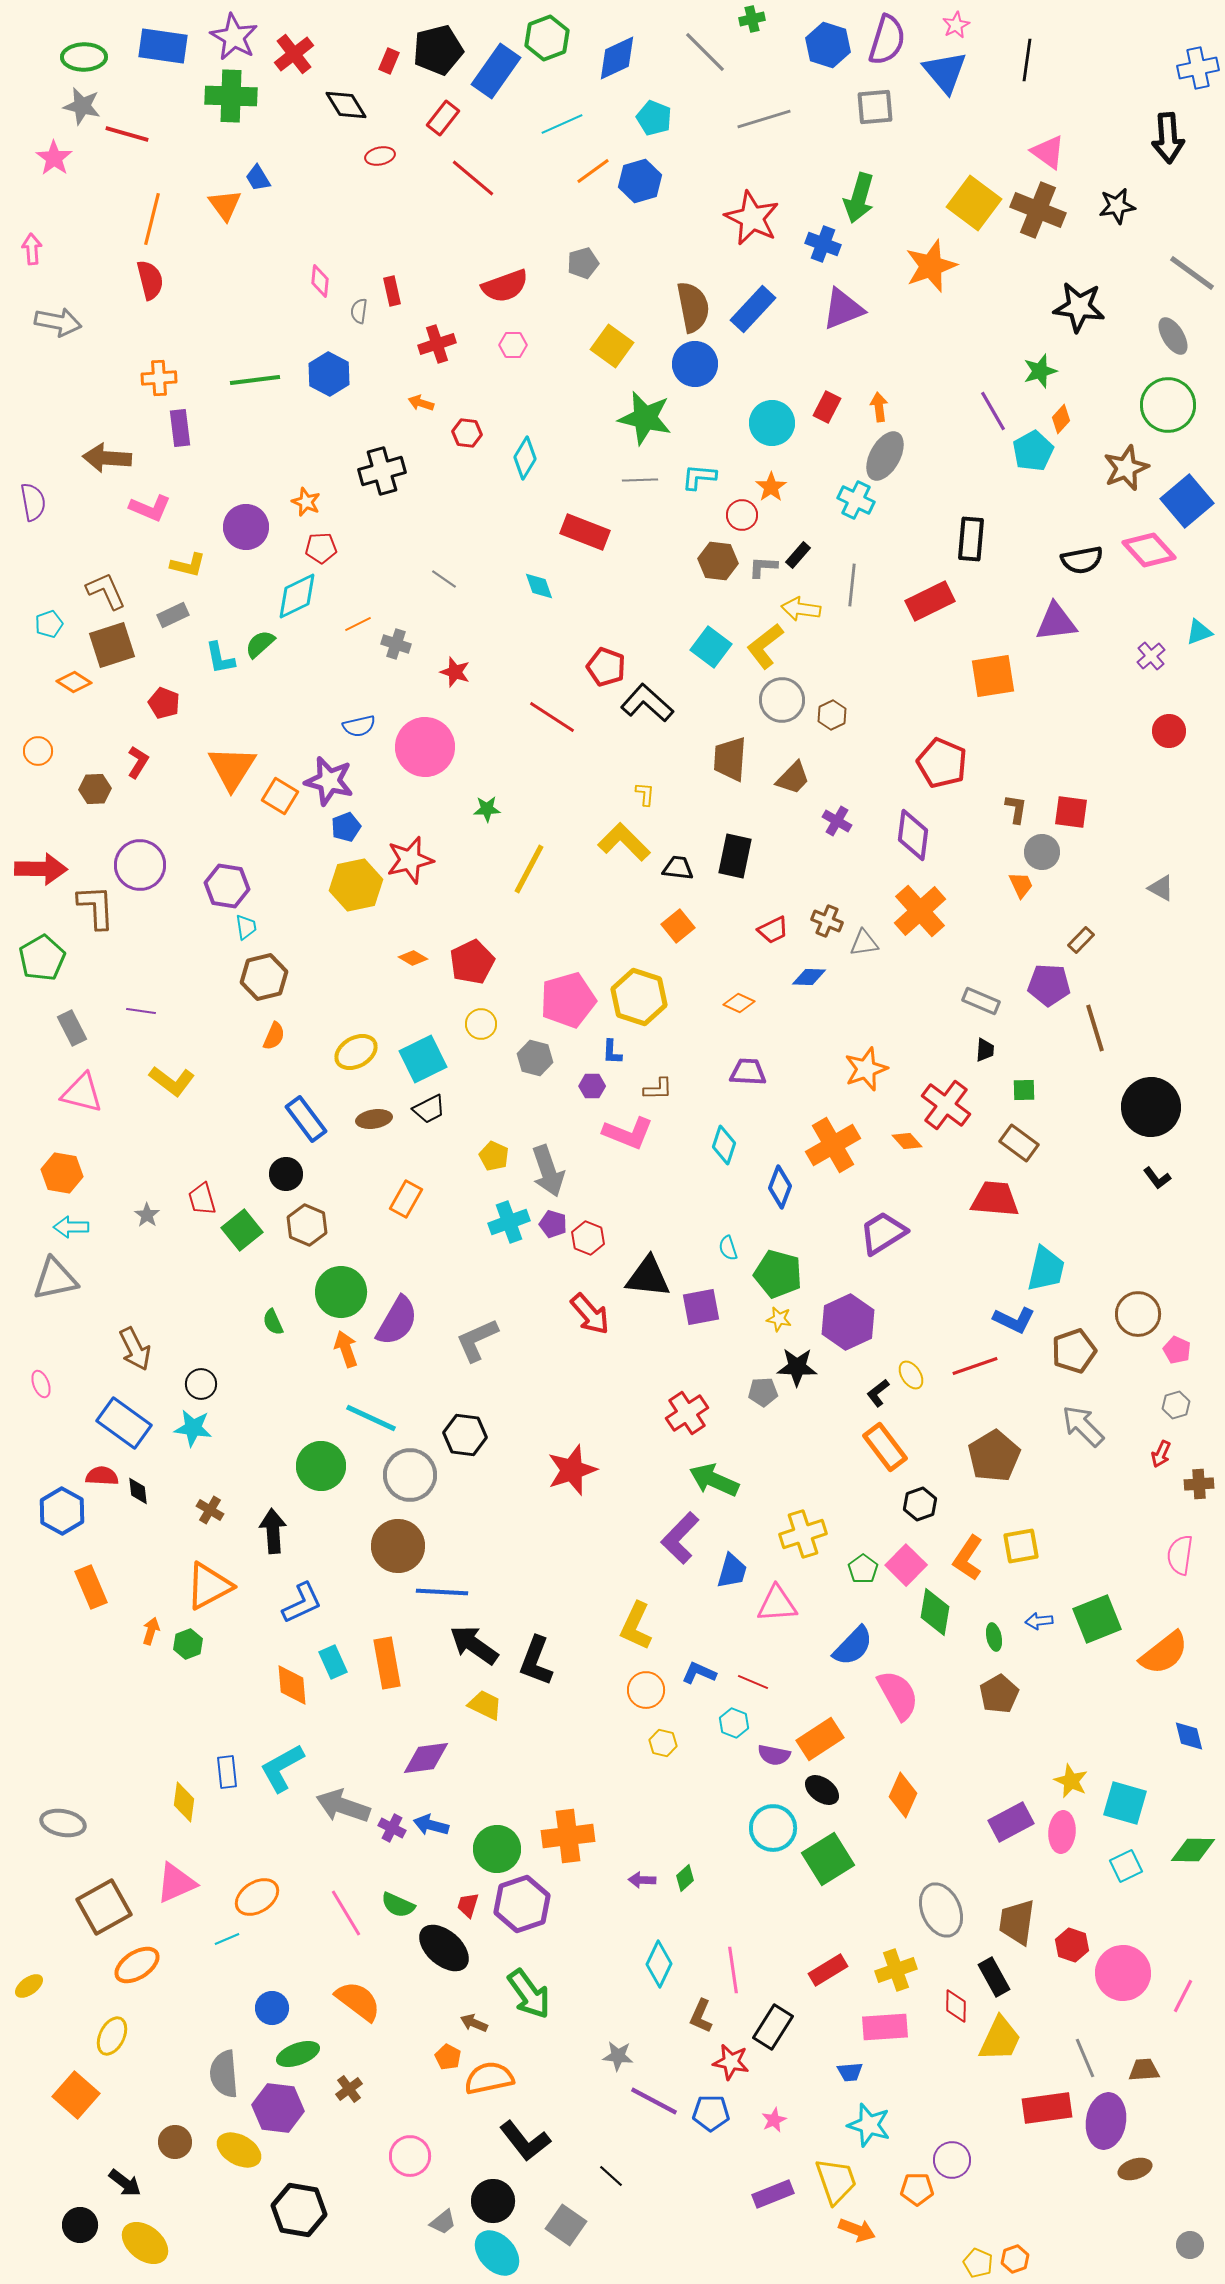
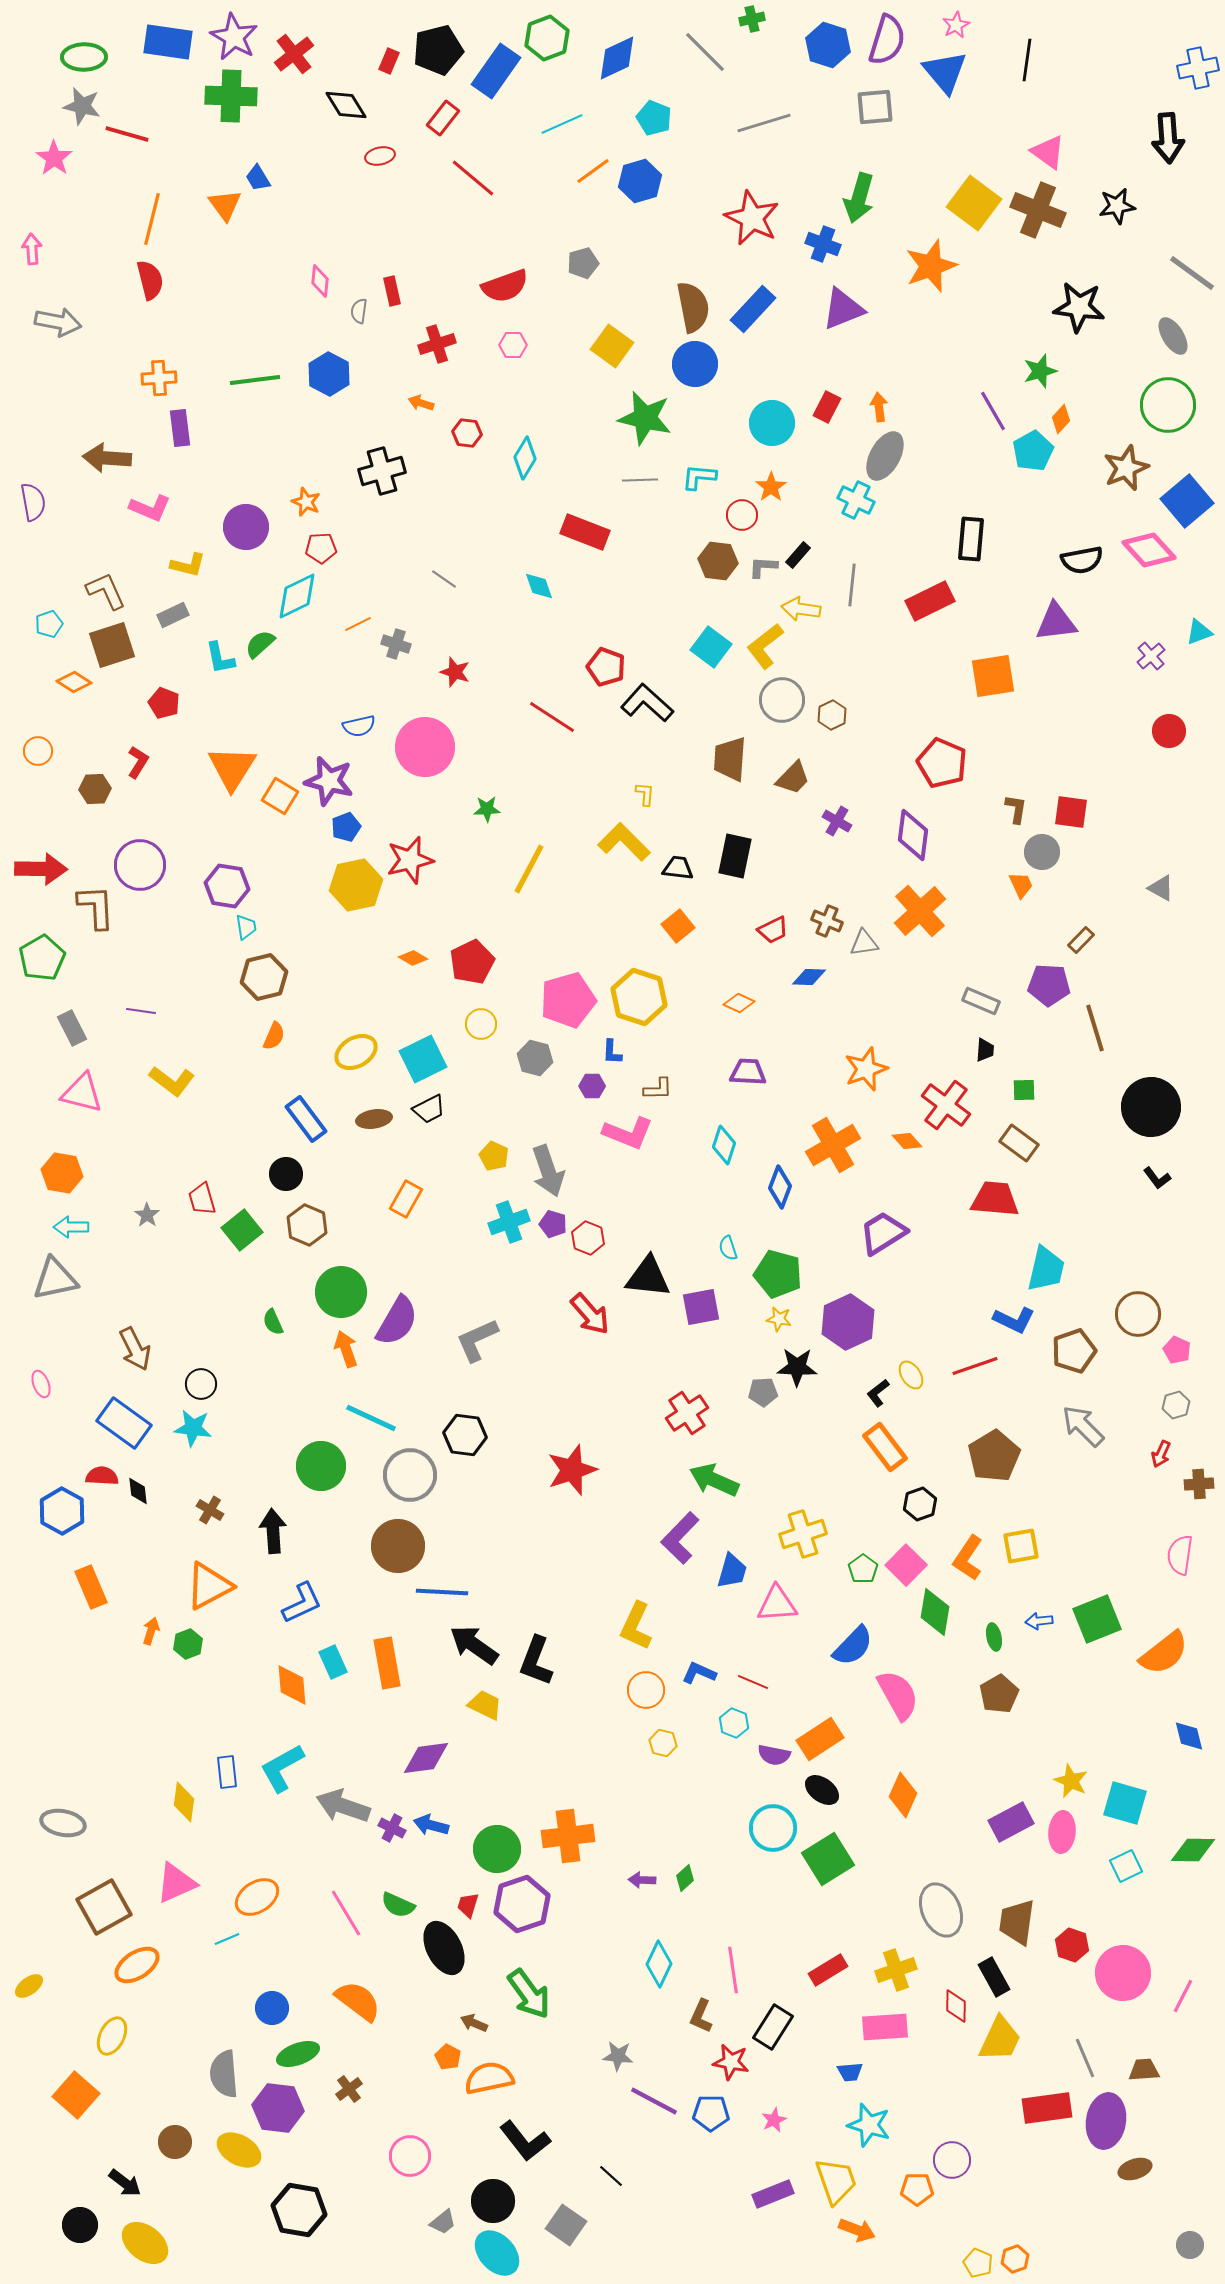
blue rectangle at (163, 46): moved 5 px right, 4 px up
gray line at (764, 119): moved 4 px down
black ellipse at (444, 1948): rotated 22 degrees clockwise
